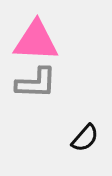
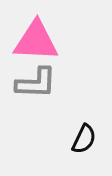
black semicircle: moved 1 px left, 1 px down; rotated 16 degrees counterclockwise
